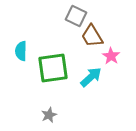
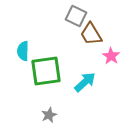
brown trapezoid: moved 1 px left, 2 px up
cyan semicircle: moved 2 px right
green square: moved 7 px left, 3 px down
cyan arrow: moved 6 px left, 5 px down
